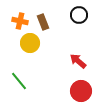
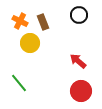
orange cross: rotated 14 degrees clockwise
green line: moved 2 px down
